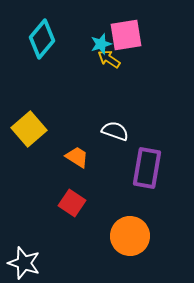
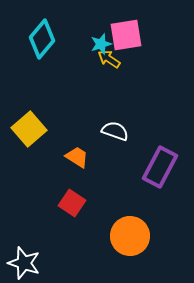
purple rectangle: moved 13 px right, 1 px up; rotated 18 degrees clockwise
